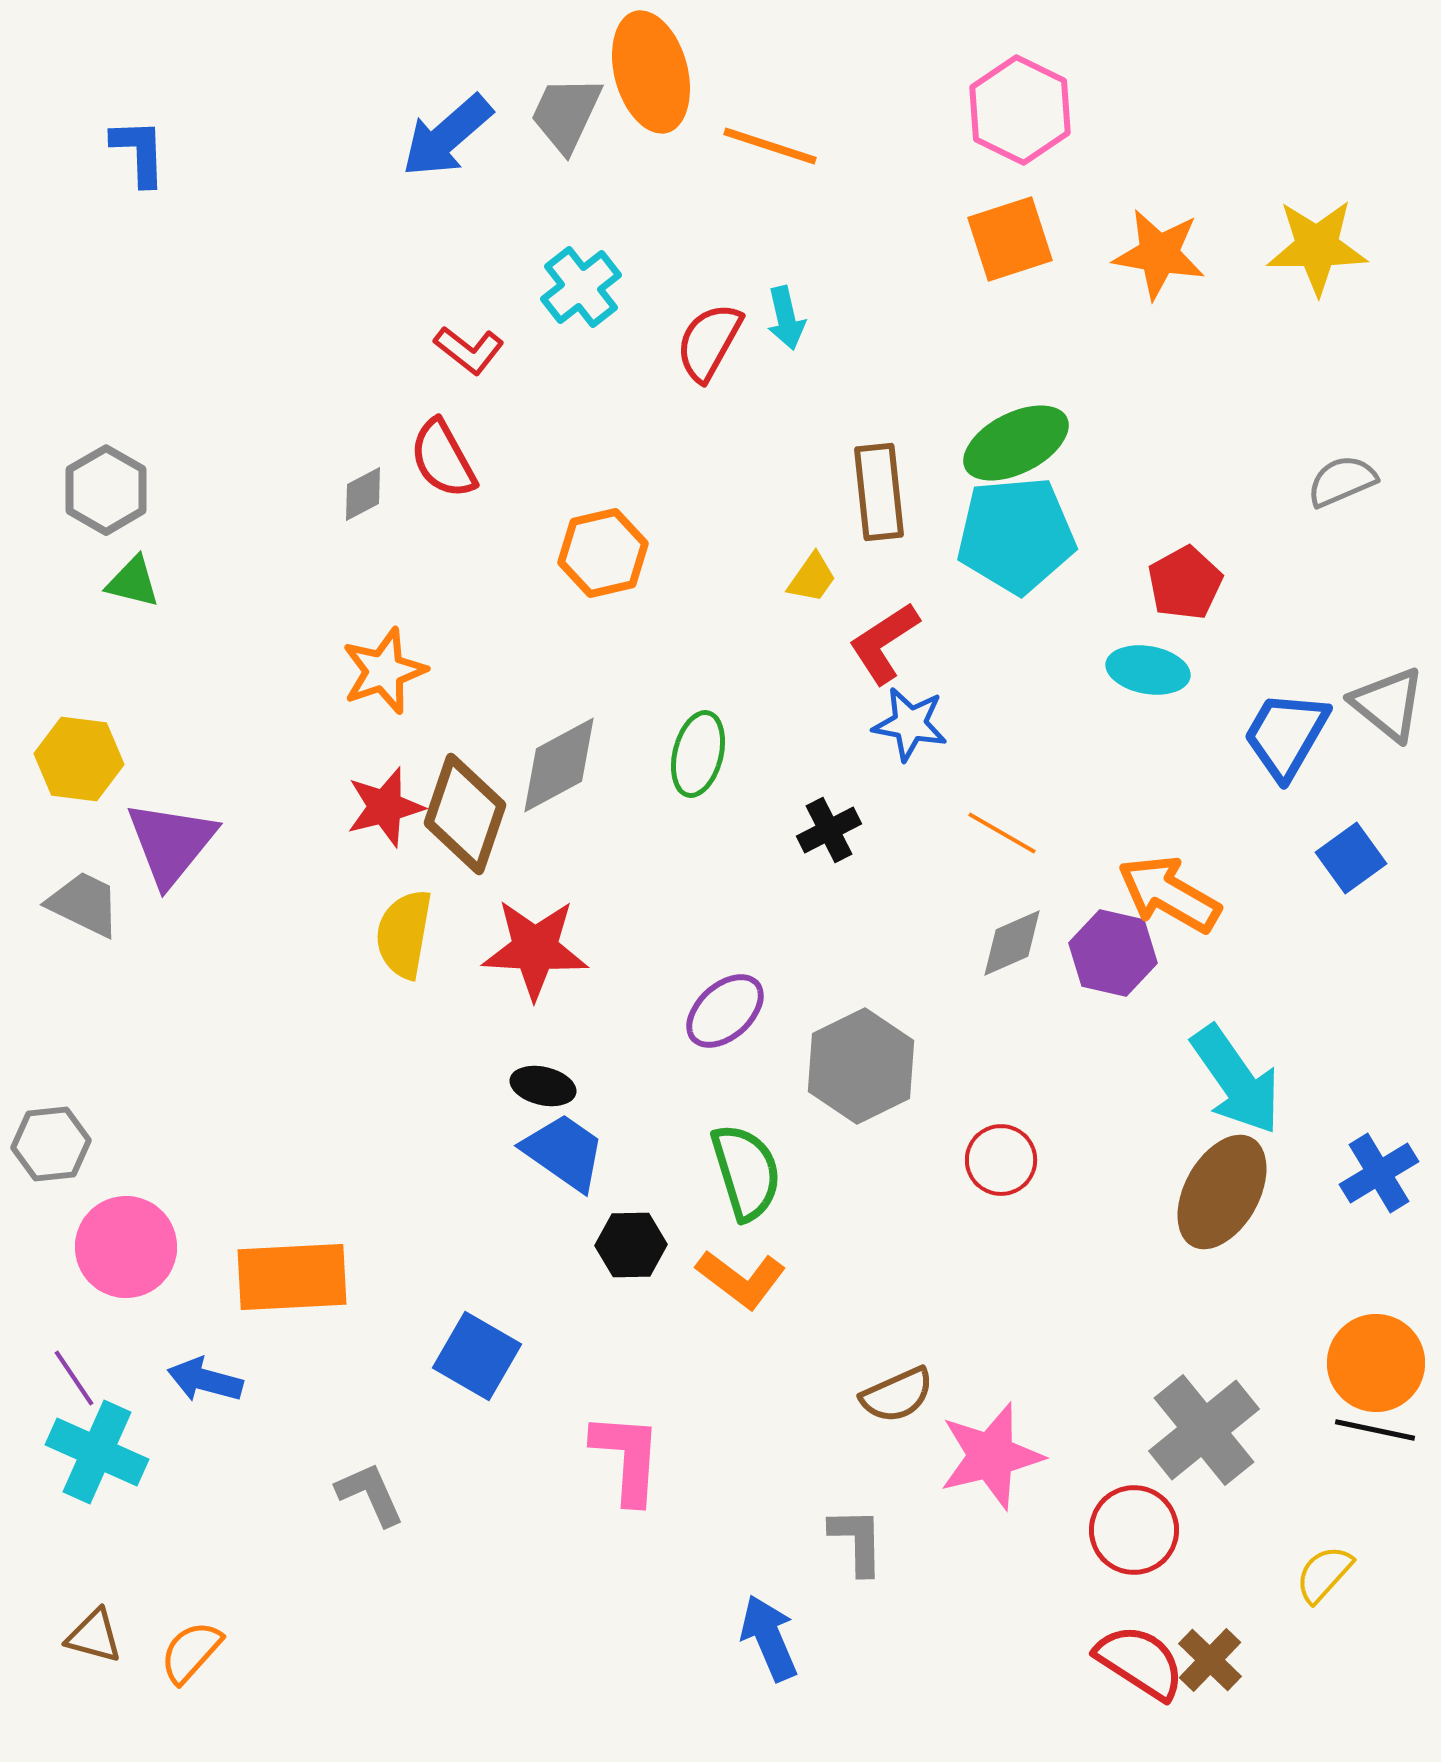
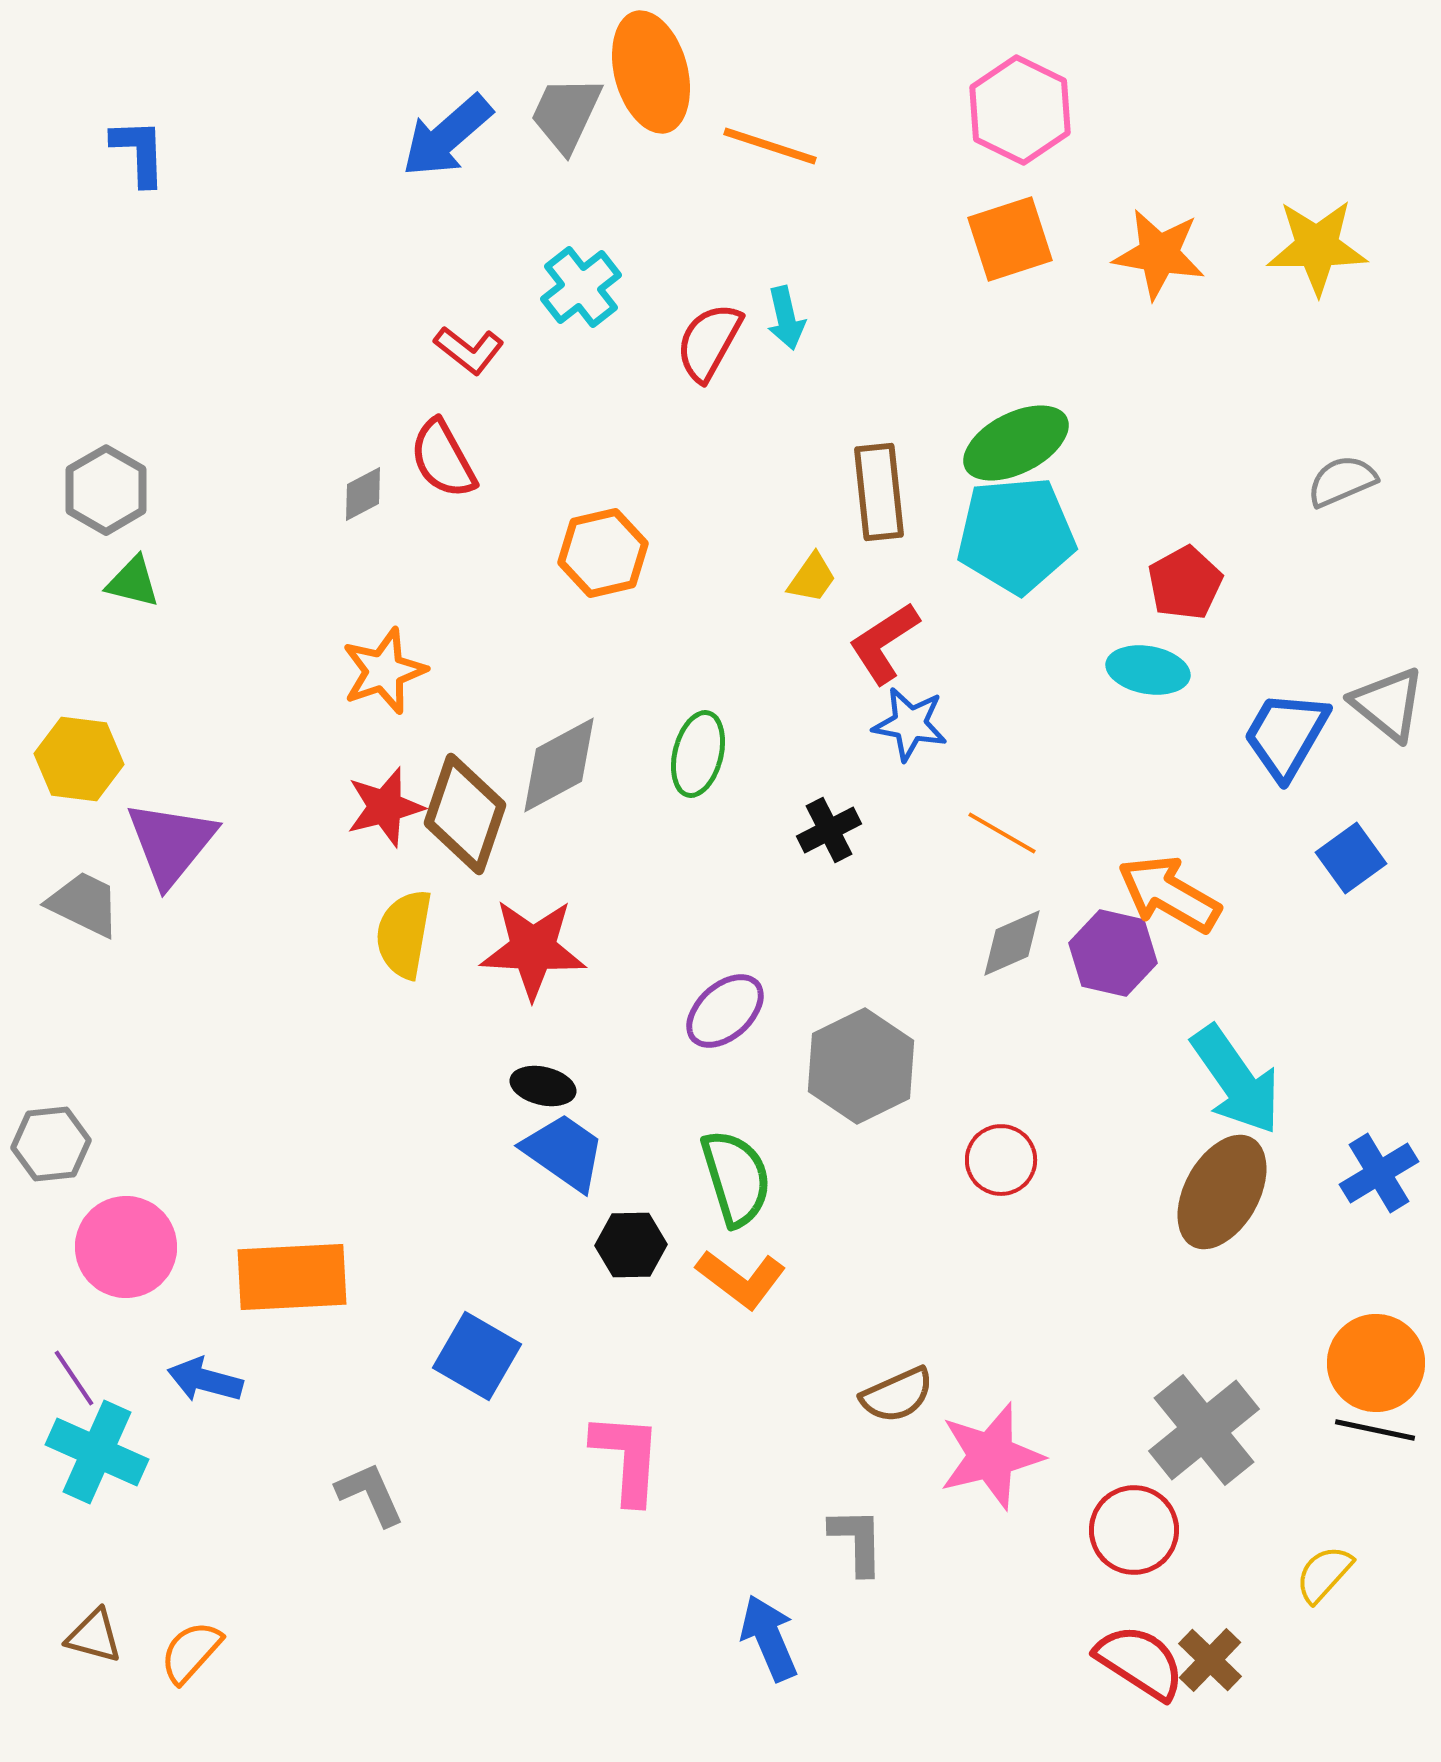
red star at (535, 949): moved 2 px left
green semicircle at (746, 1172): moved 10 px left, 6 px down
